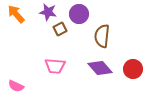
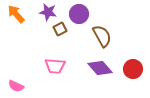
brown semicircle: rotated 145 degrees clockwise
